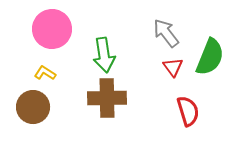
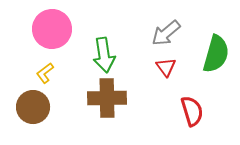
gray arrow: rotated 92 degrees counterclockwise
green semicircle: moved 6 px right, 3 px up; rotated 6 degrees counterclockwise
red triangle: moved 7 px left
yellow L-shape: rotated 70 degrees counterclockwise
red semicircle: moved 4 px right
